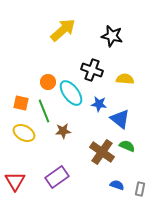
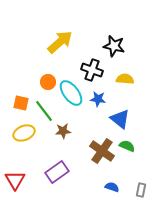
yellow arrow: moved 3 px left, 12 px down
black star: moved 2 px right, 10 px down
blue star: moved 1 px left, 5 px up
green line: rotated 15 degrees counterclockwise
yellow ellipse: rotated 50 degrees counterclockwise
brown cross: moved 1 px up
purple rectangle: moved 5 px up
red triangle: moved 1 px up
blue semicircle: moved 5 px left, 2 px down
gray rectangle: moved 1 px right, 1 px down
